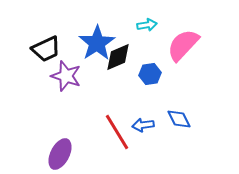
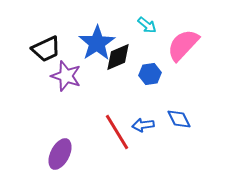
cyan arrow: rotated 48 degrees clockwise
